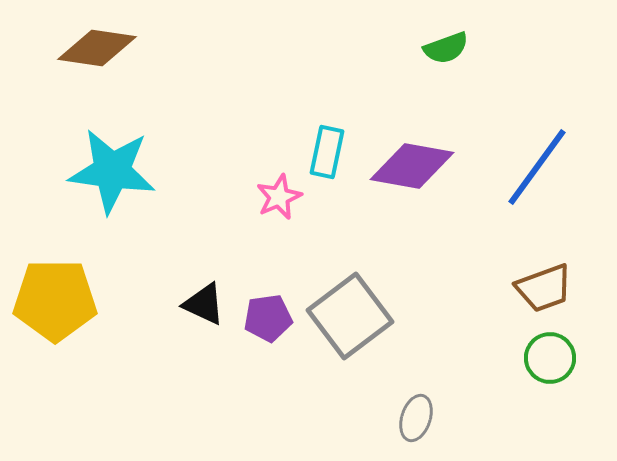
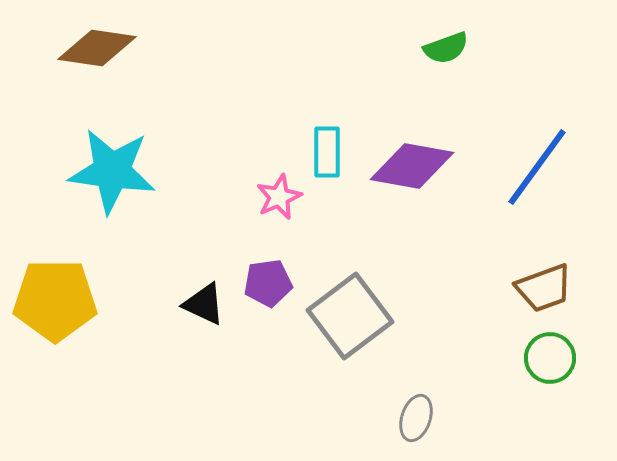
cyan rectangle: rotated 12 degrees counterclockwise
purple pentagon: moved 35 px up
